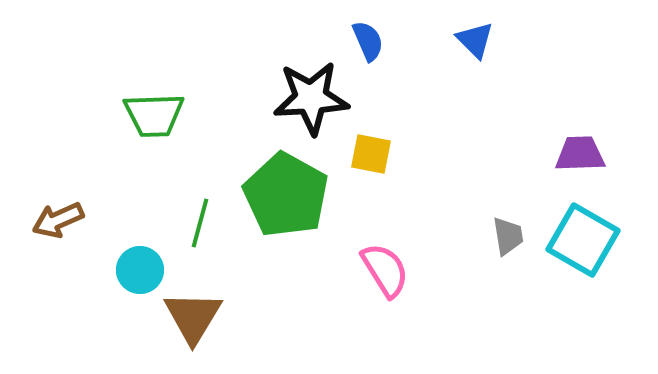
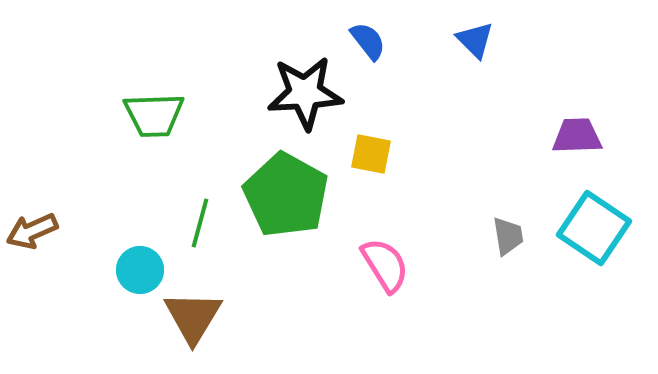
blue semicircle: rotated 15 degrees counterclockwise
black star: moved 6 px left, 5 px up
purple trapezoid: moved 3 px left, 18 px up
brown arrow: moved 26 px left, 11 px down
cyan square: moved 11 px right, 12 px up; rotated 4 degrees clockwise
pink semicircle: moved 5 px up
